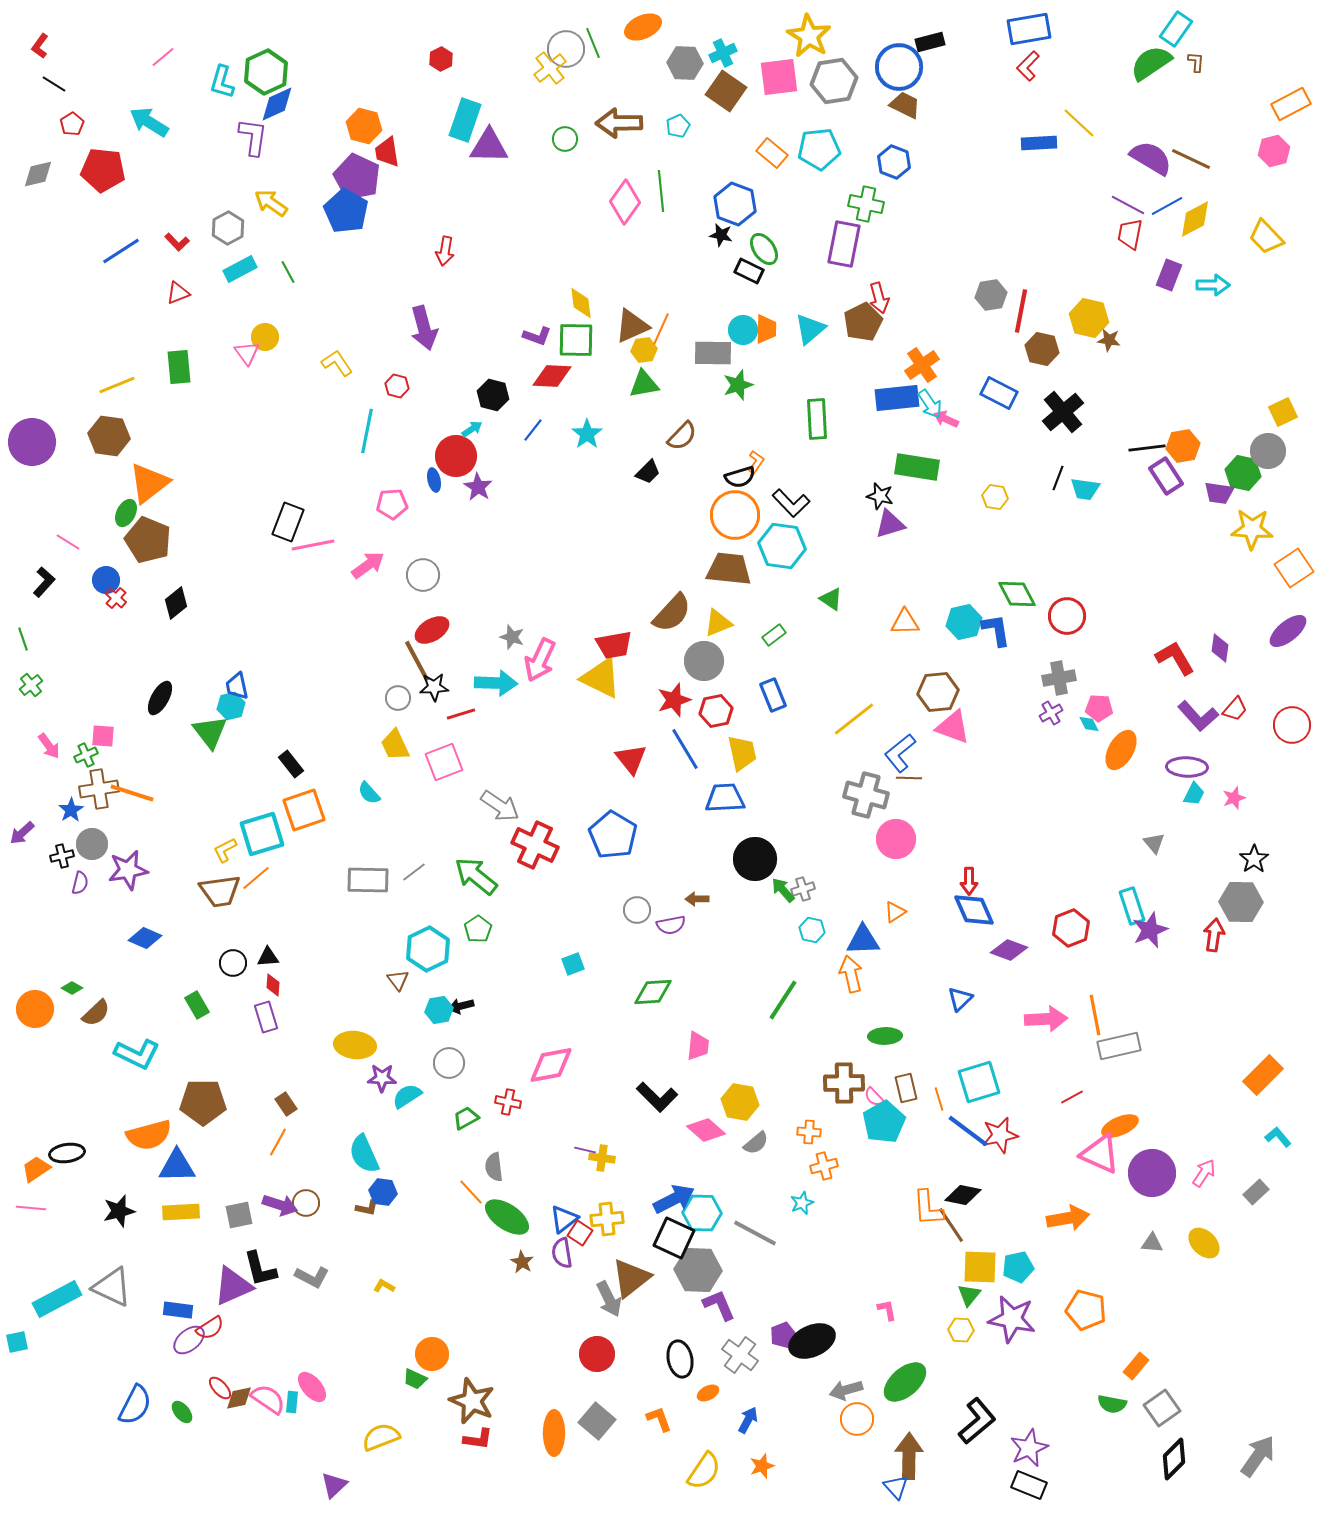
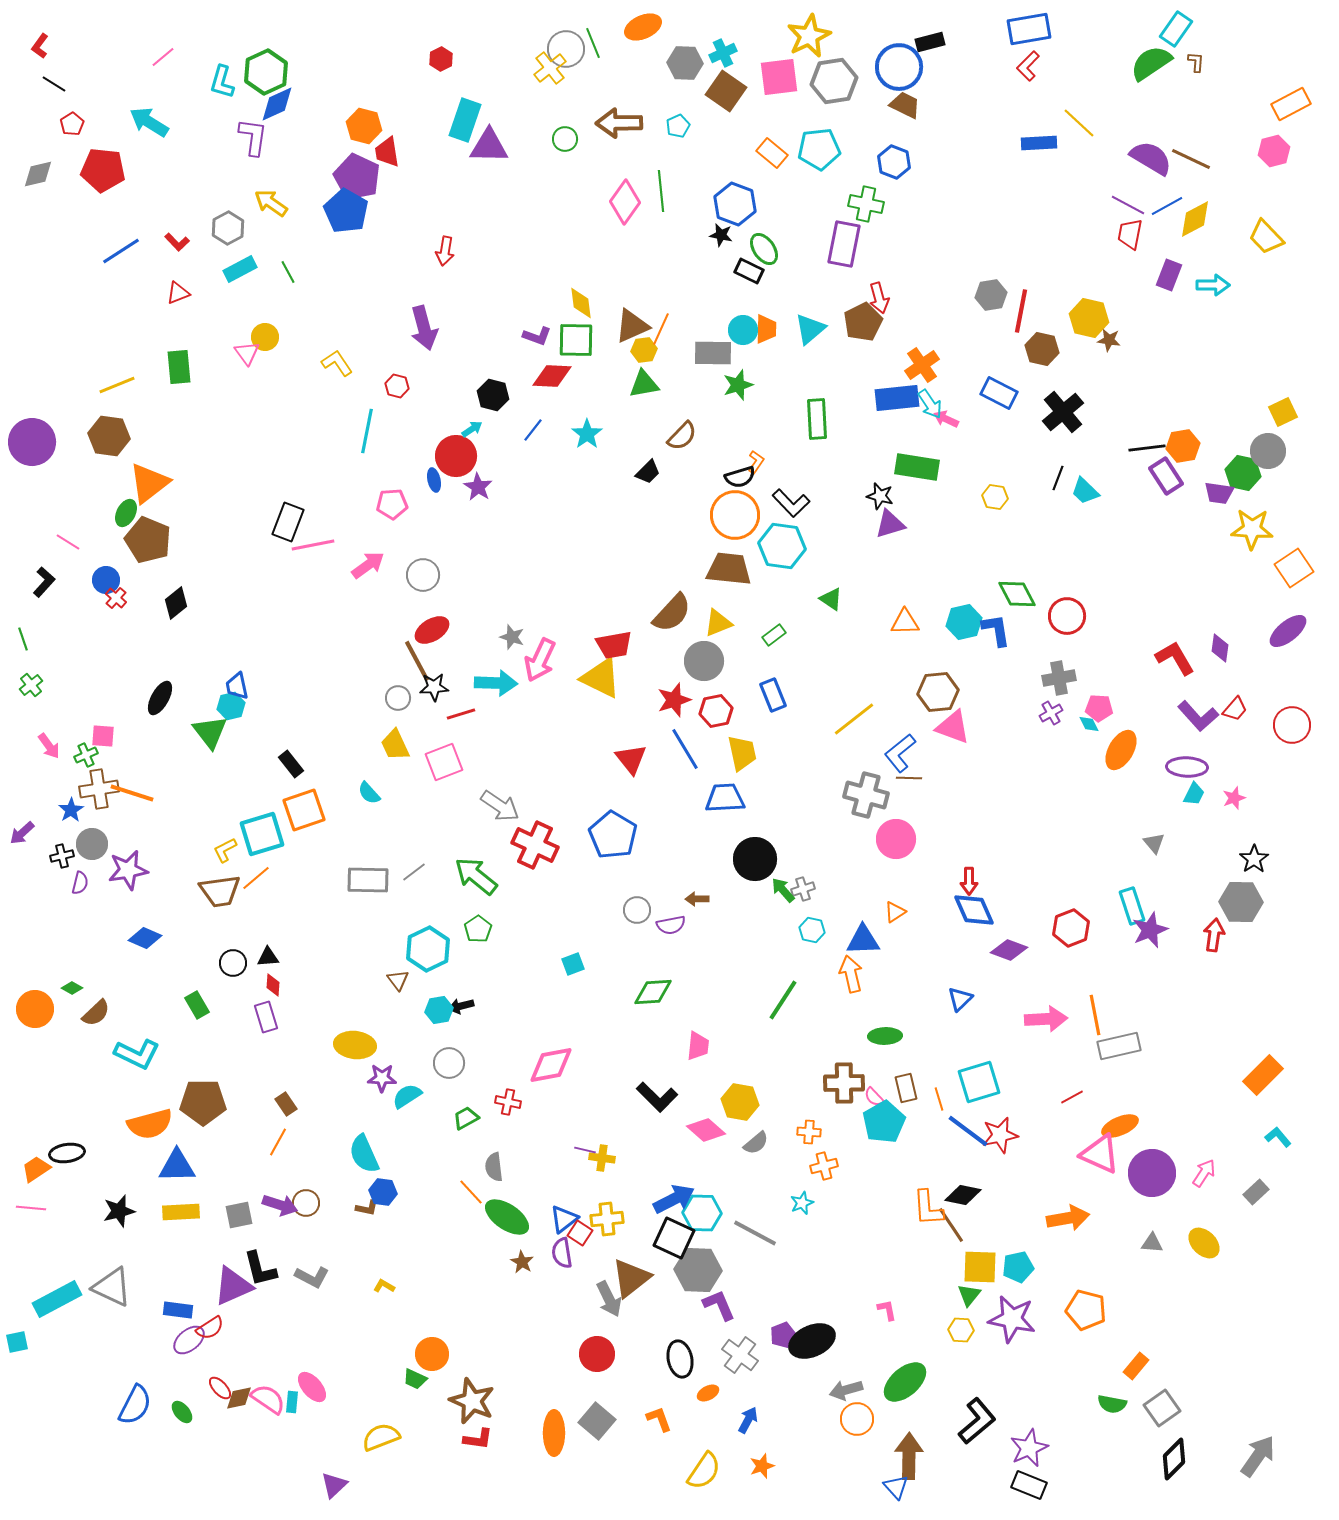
yellow star at (809, 36): rotated 15 degrees clockwise
cyan trapezoid at (1085, 489): moved 2 px down; rotated 36 degrees clockwise
orange semicircle at (149, 1135): moved 1 px right, 11 px up
